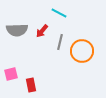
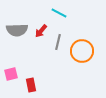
red arrow: moved 1 px left
gray line: moved 2 px left
